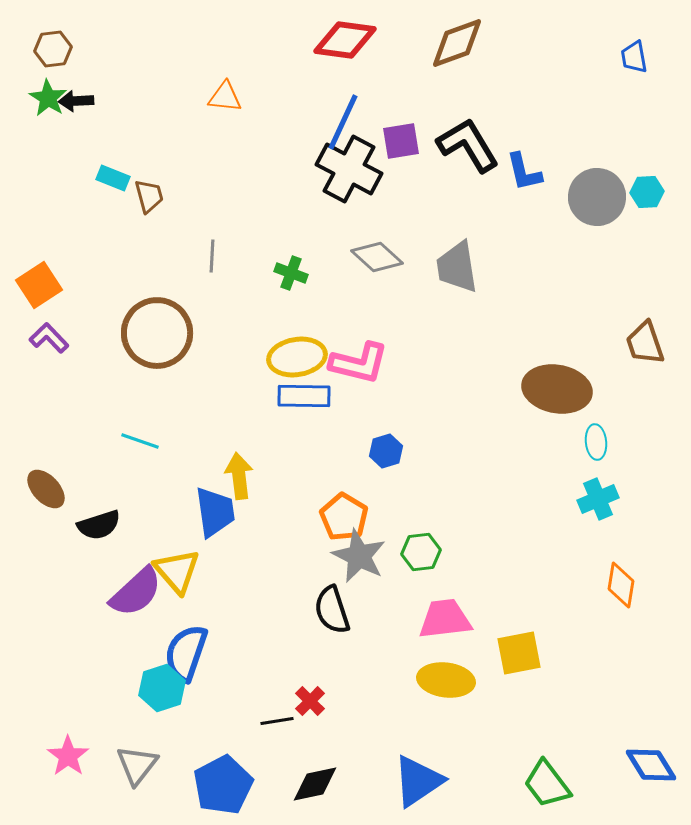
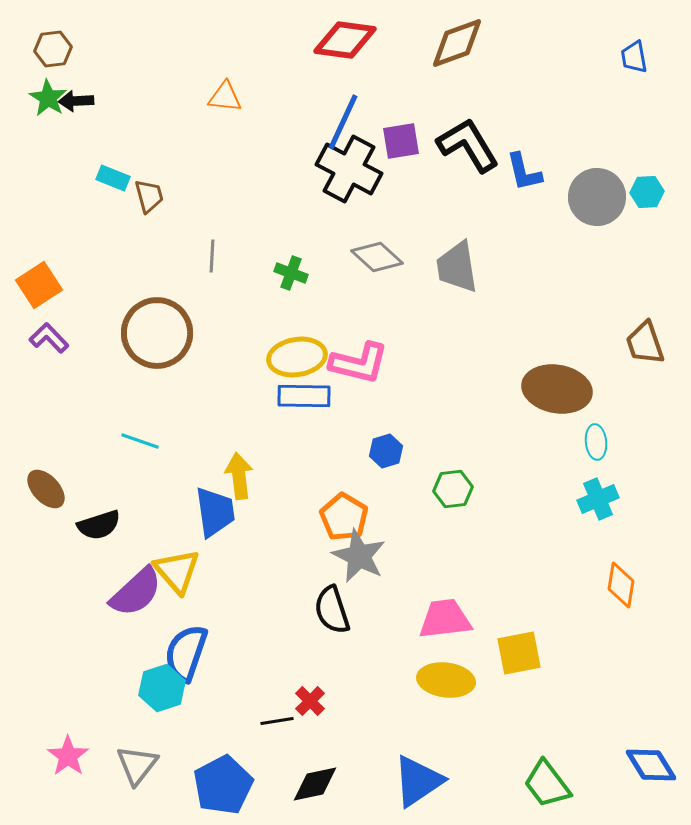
green hexagon at (421, 552): moved 32 px right, 63 px up
